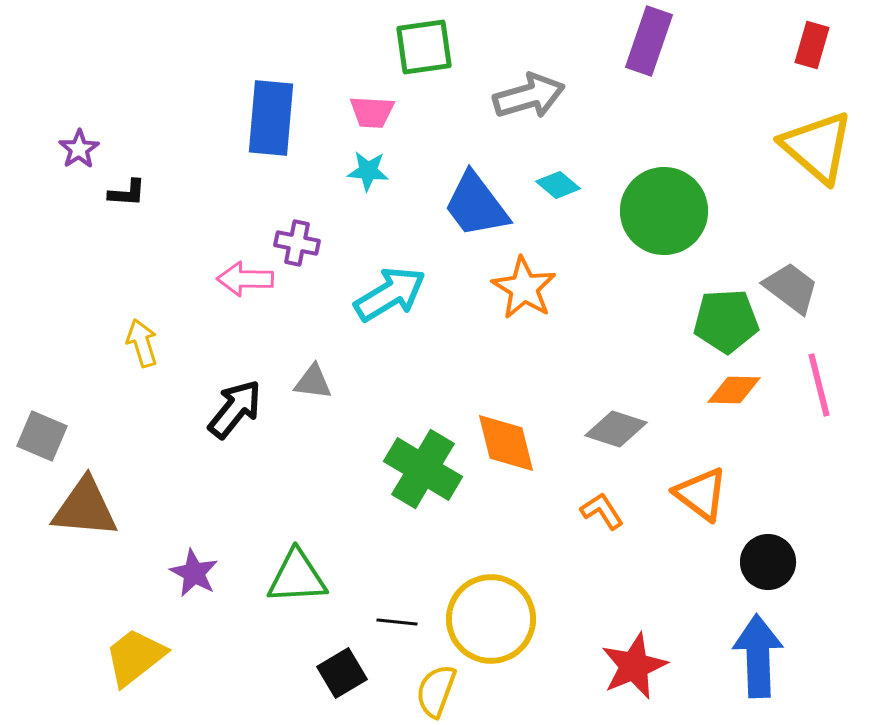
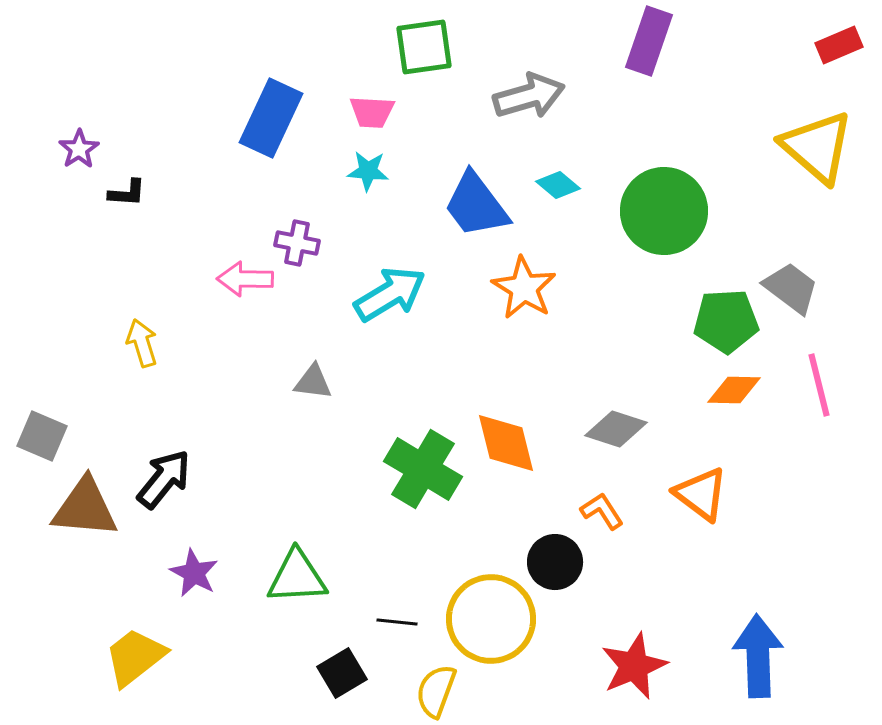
red rectangle at (812, 45): moved 27 px right; rotated 51 degrees clockwise
blue rectangle at (271, 118): rotated 20 degrees clockwise
black arrow at (235, 409): moved 71 px left, 70 px down
black circle at (768, 562): moved 213 px left
